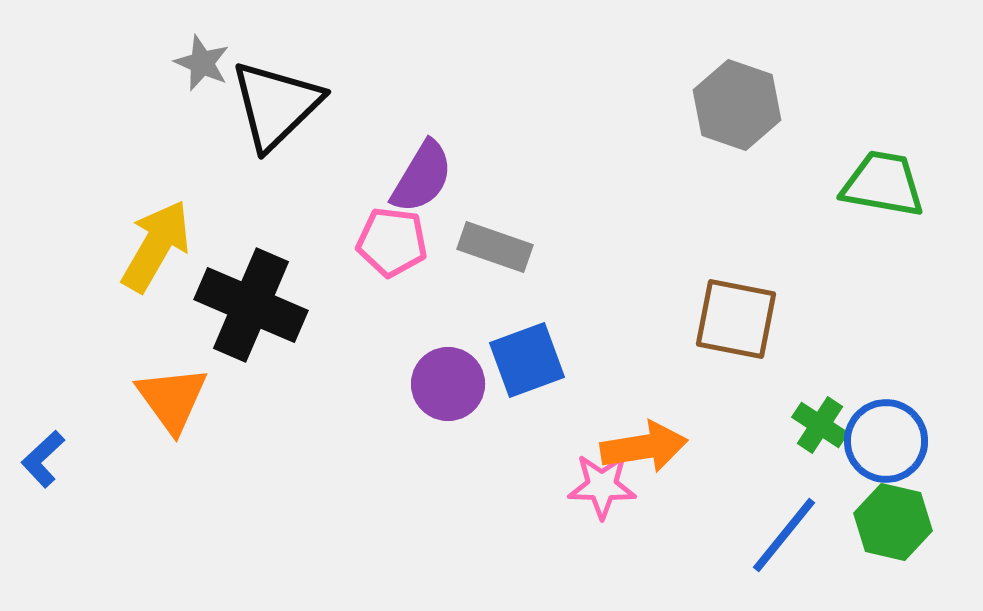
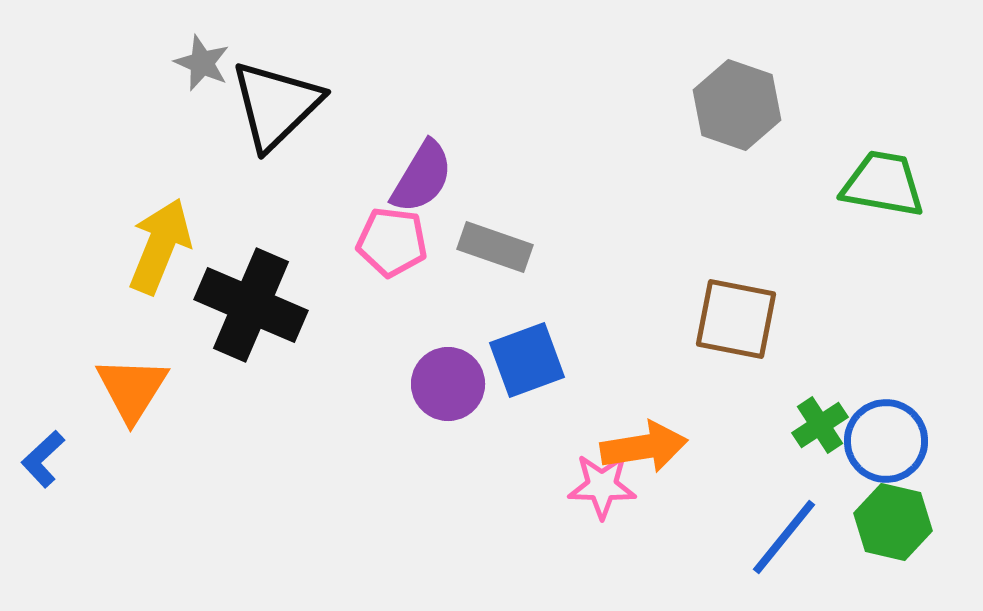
yellow arrow: moved 4 px right; rotated 8 degrees counterclockwise
orange triangle: moved 40 px left, 10 px up; rotated 8 degrees clockwise
green cross: rotated 24 degrees clockwise
blue line: moved 2 px down
